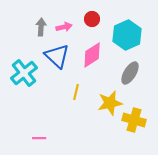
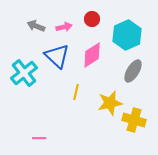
gray arrow: moved 5 px left, 1 px up; rotated 72 degrees counterclockwise
gray ellipse: moved 3 px right, 2 px up
